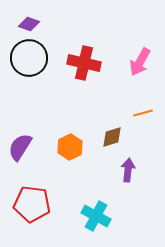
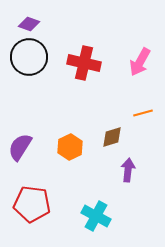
black circle: moved 1 px up
